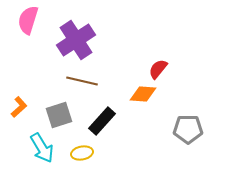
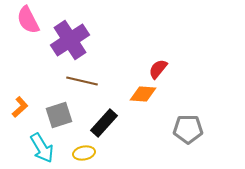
pink semicircle: rotated 44 degrees counterclockwise
purple cross: moved 6 px left
orange L-shape: moved 1 px right
black rectangle: moved 2 px right, 2 px down
yellow ellipse: moved 2 px right
